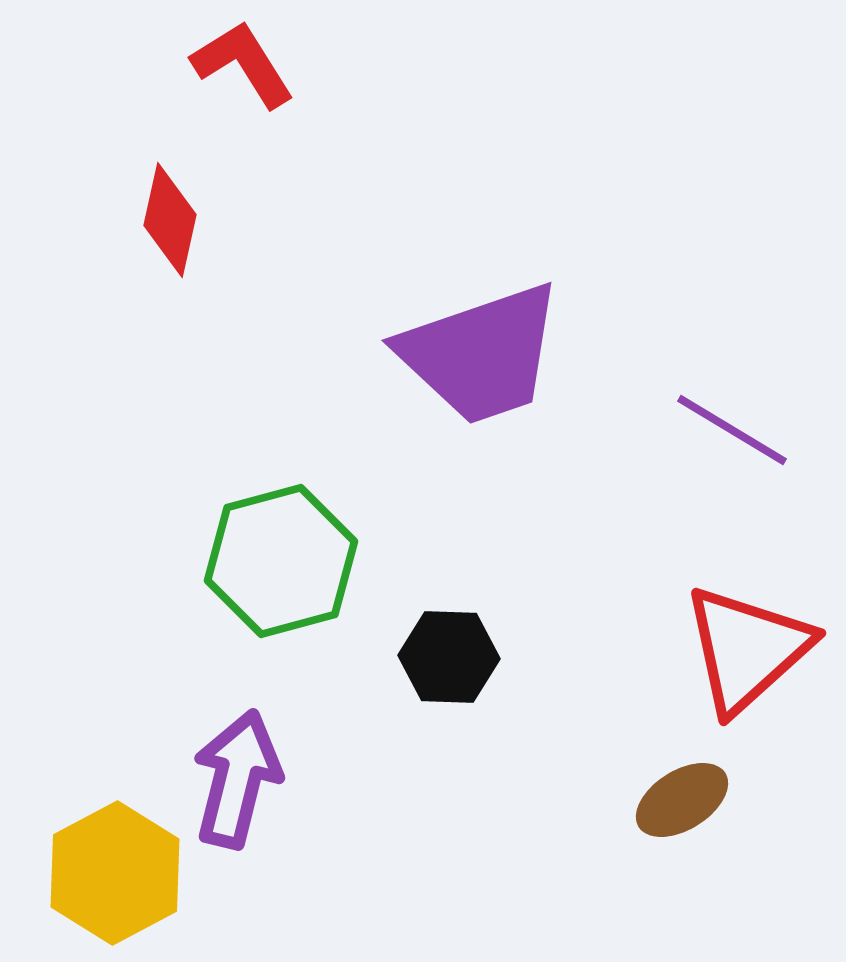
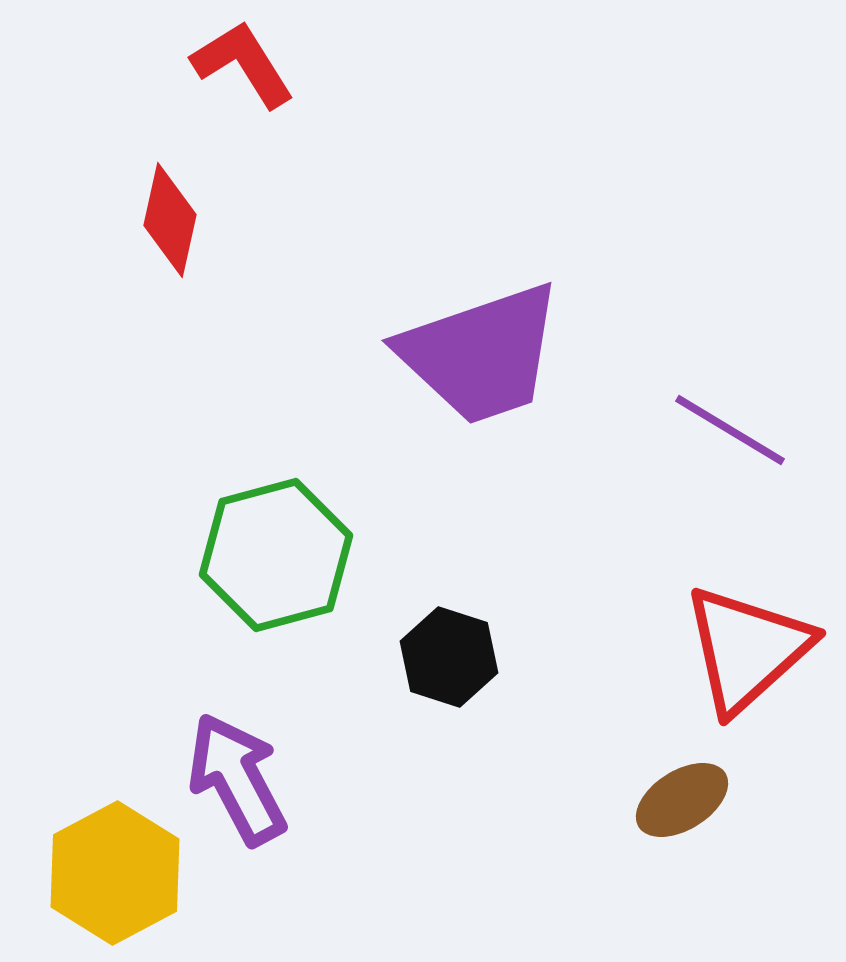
purple line: moved 2 px left
green hexagon: moved 5 px left, 6 px up
black hexagon: rotated 16 degrees clockwise
purple arrow: rotated 42 degrees counterclockwise
